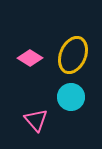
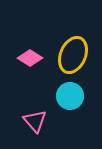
cyan circle: moved 1 px left, 1 px up
pink triangle: moved 1 px left, 1 px down
